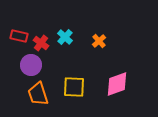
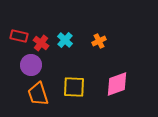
cyan cross: moved 3 px down
orange cross: rotated 16 degrees clockwise
